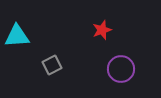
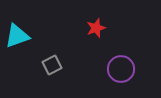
red star: moved 6 px left, 2 px up
cyan triangle: rotated 16 degrees counterclockwise
